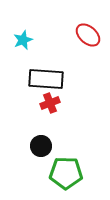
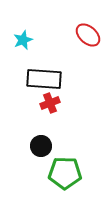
black rectangle: moved 2 px left
green pentagon: moved 1 px left
